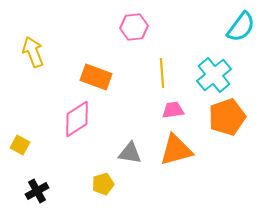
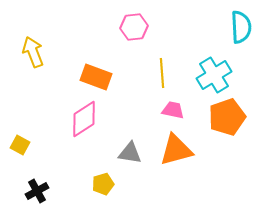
cyan semicircle: rotated 40 degrees counterclockwise
cyan cross: rotated 8 degrees clockwise
pink trapezoid: rotated 20 degrees clockwise
pink diamond: moved 7 px right
